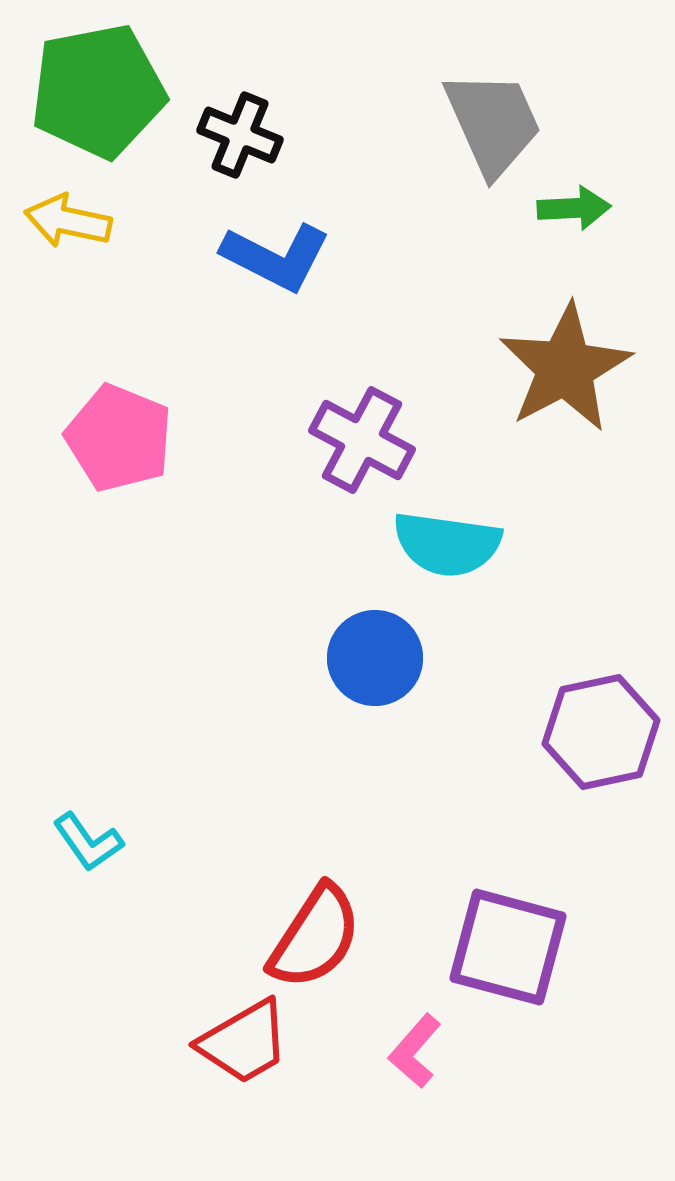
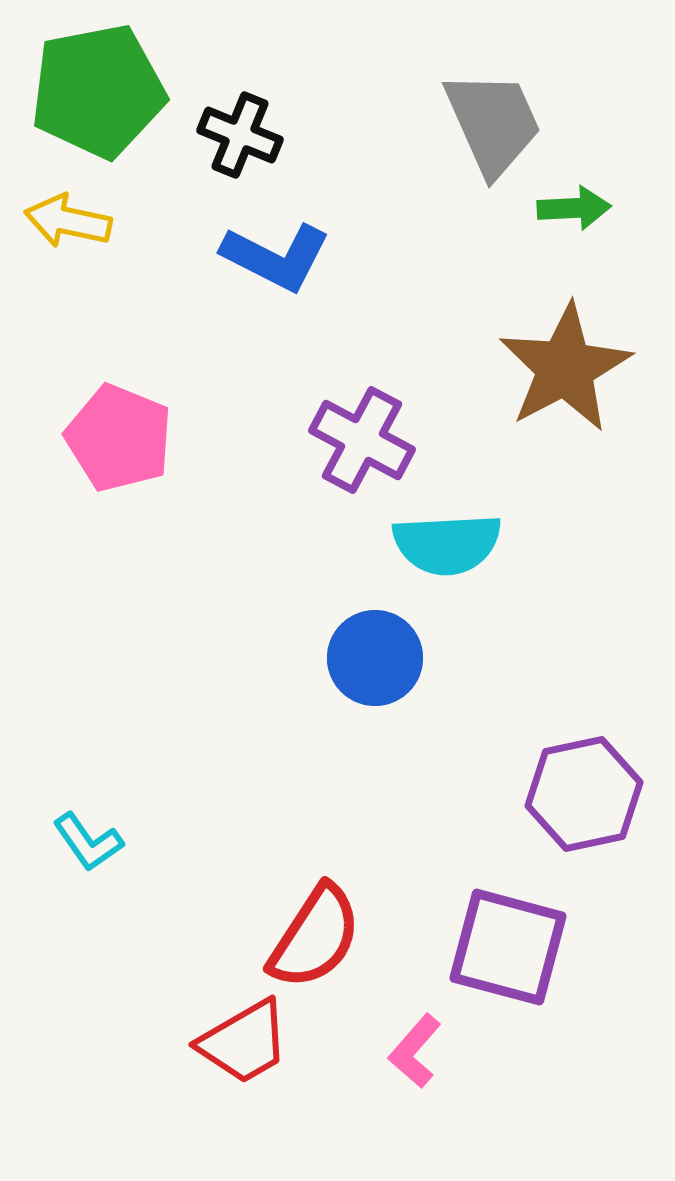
cyan semicircle: rotated 11 degrees counterclockwise
purple hexagon: moved 17 px left, 62 px down
